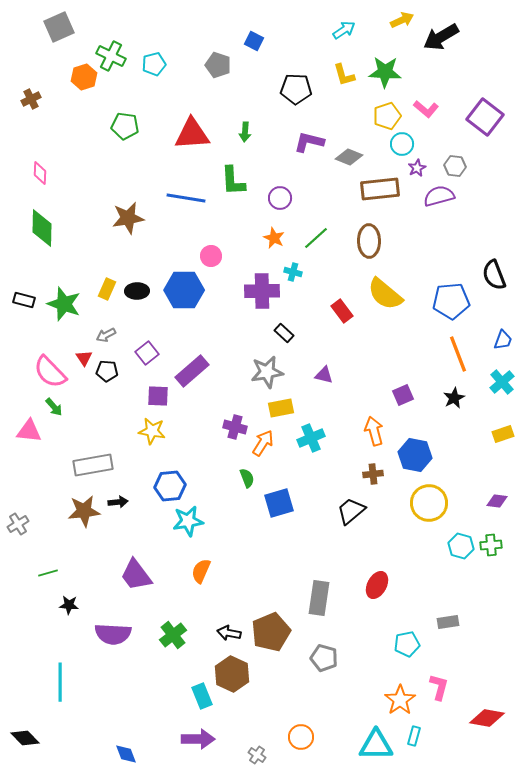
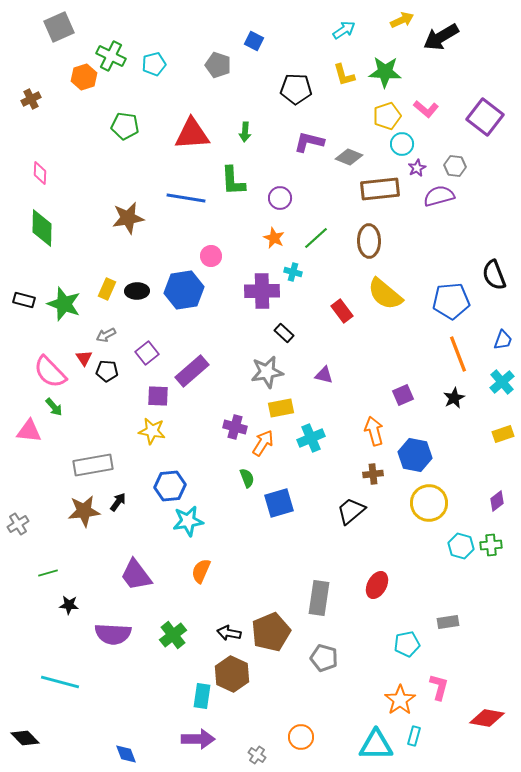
blue hexagon at (184, 290): rotated 9 degrees counterclockwise
purple diamond at (497, 501): rotated 45 degrees counterclockwise
black arrow at (118, 502): rotated 48 degrees counterclockwise
cyan line at (60, 682): rotated 75 degrees counterclockwise
cyan rectangle at (202, 696): rotated 30 degrees clockwise
